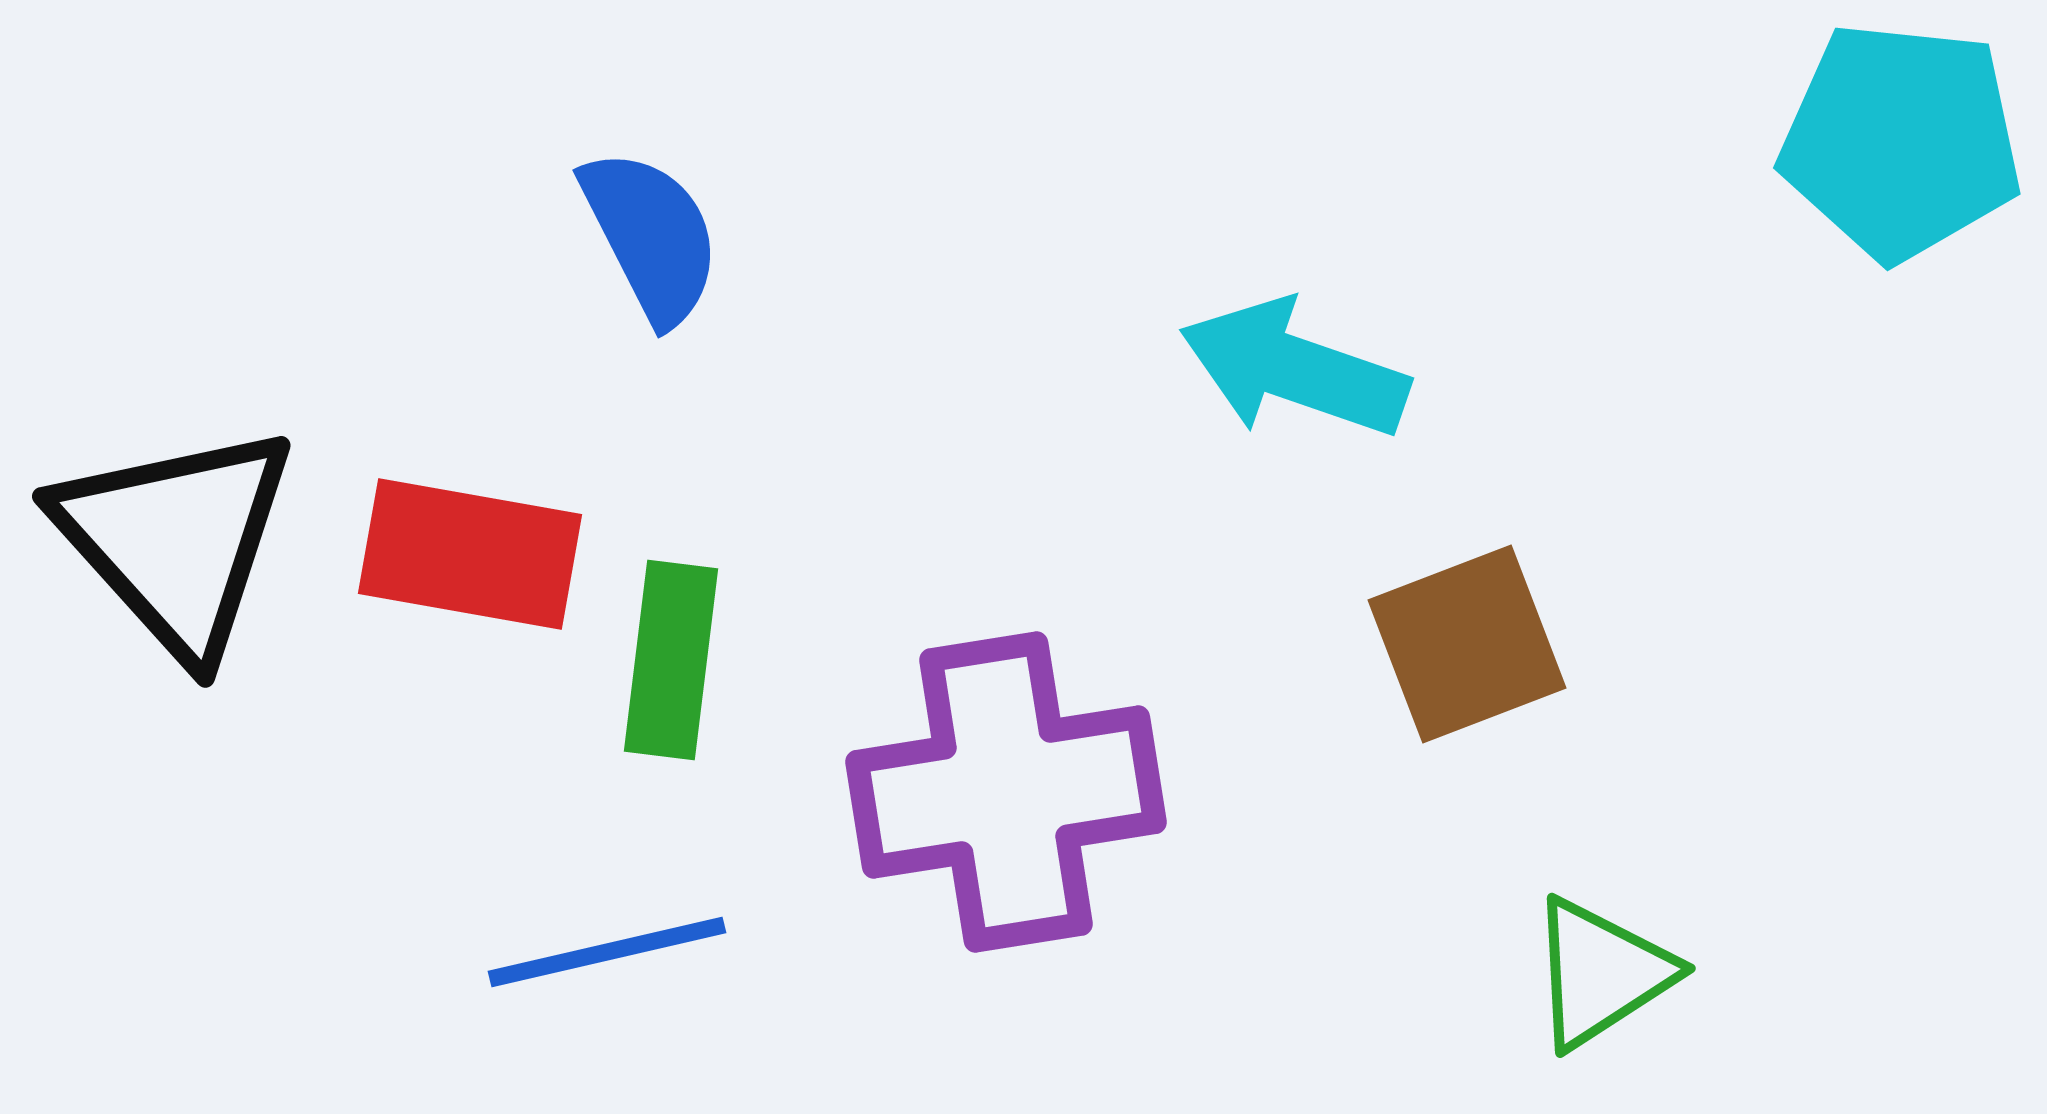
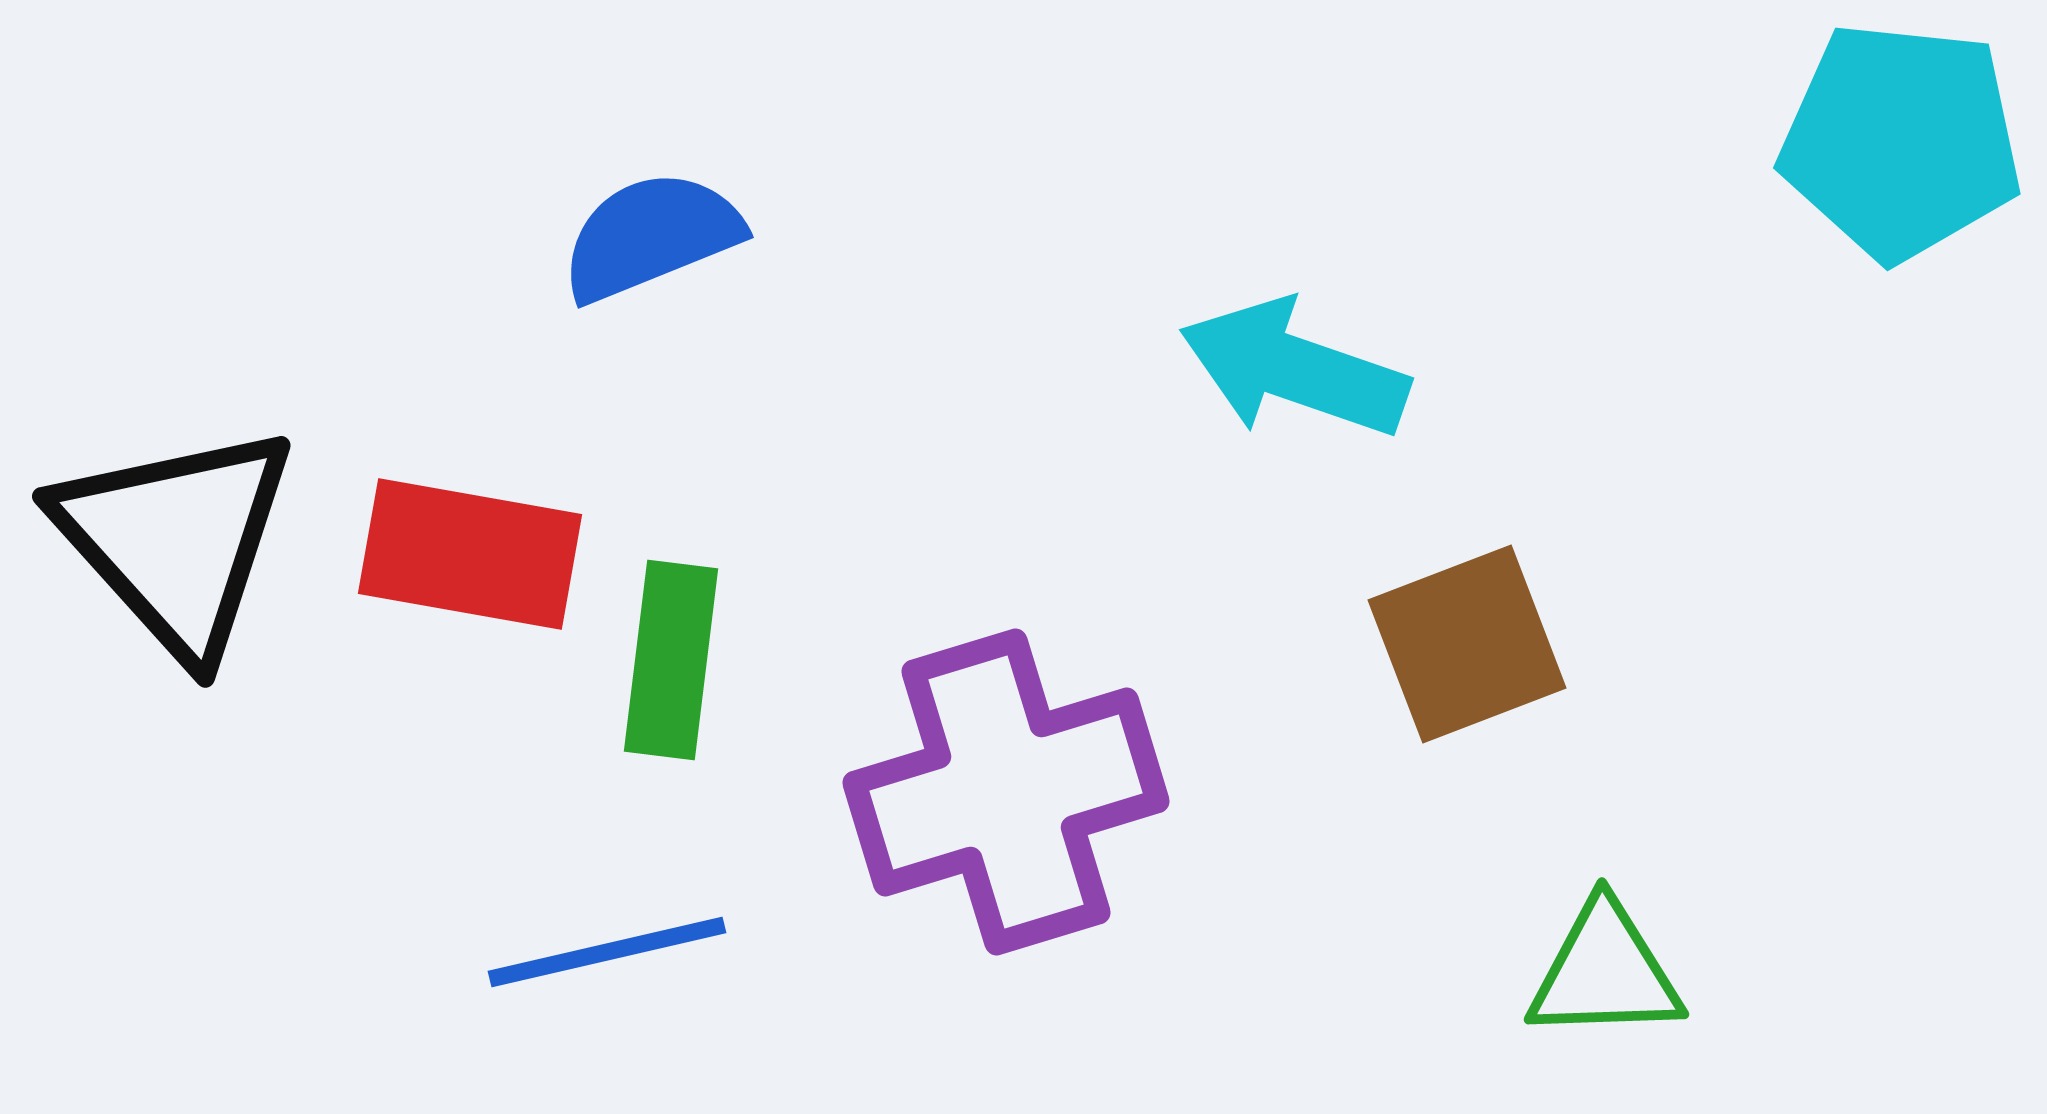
blue semicircle: rotated 85 degrees counterclockwise
purple cross: rotated 8 degrees counterclockwise
green triangle: moved 4 px right, 1 px up; rotated 31 degrees clockwise
